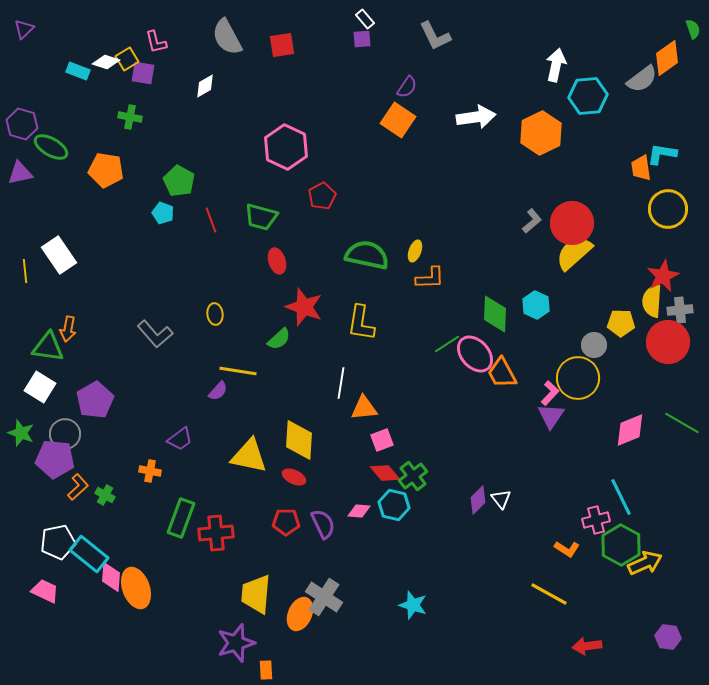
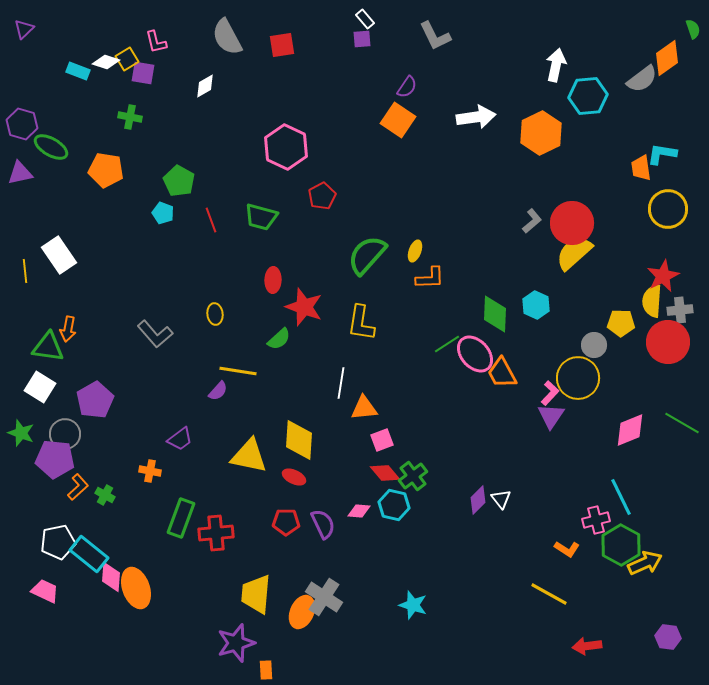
green semicircle at (367, 255): rotated 60 degrees counterclockwise
red ellipse at (277, 261): moved 4 px left, 19 px down; rotated 20 degrees clockwise
orange ellipse at (300, 614): moved 2 px right, 2 px up
